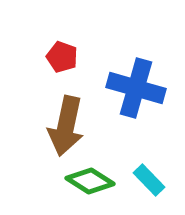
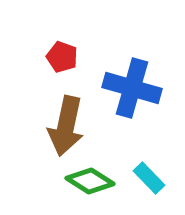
blue cross: moved 4 px left
cyan rectangle: moved 2 px up
